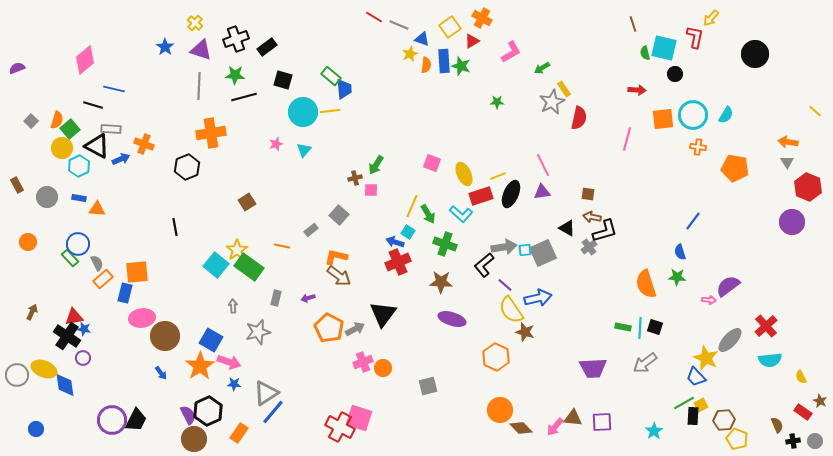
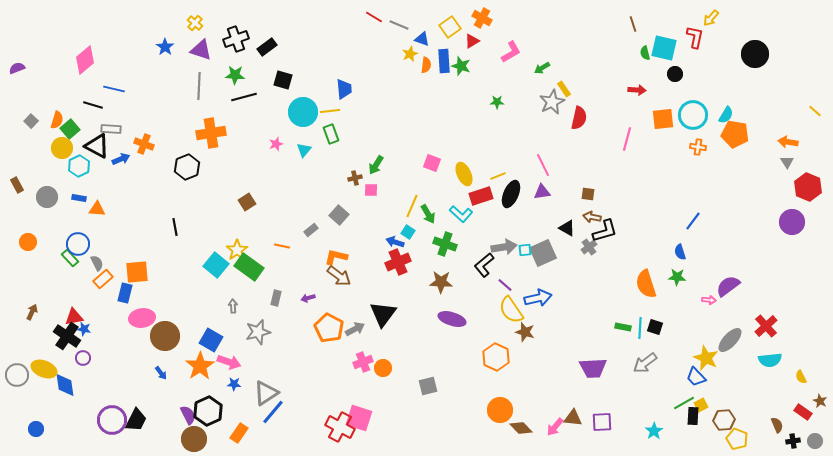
green rectangle at (331, 76): moved 58 px down; rotated 30 degrees clockwise
orange pentagon at (735, 168): moved 34 px up
